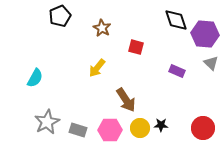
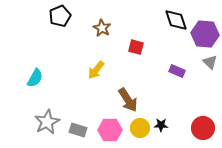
gray triangle: moved 1 px left, 1 px up
yellow arrow: moved 1 px left, 2 px down
brown arrow: moved 2 px right
